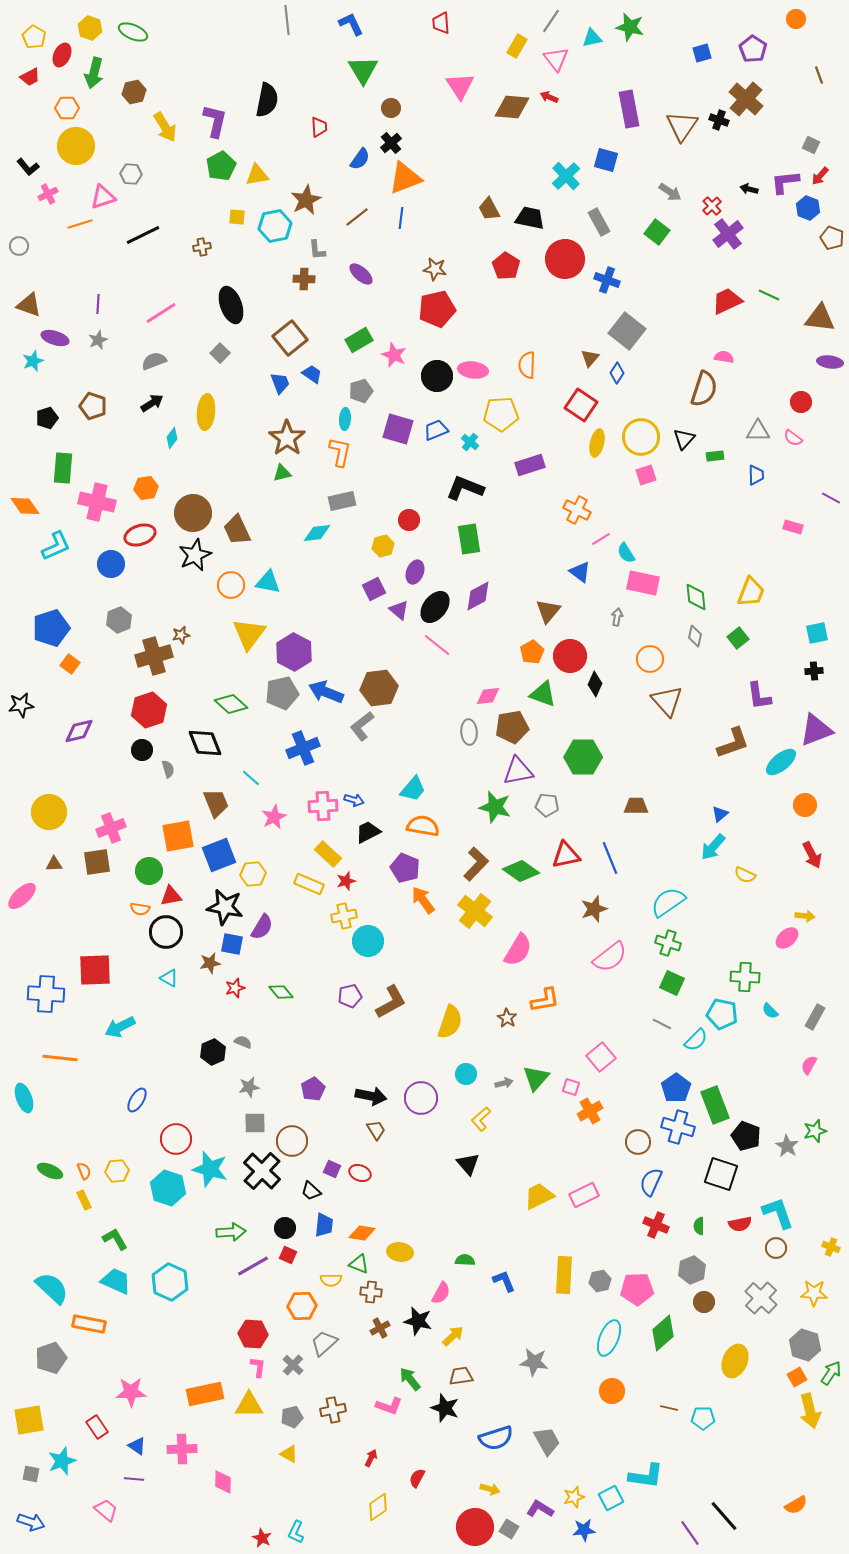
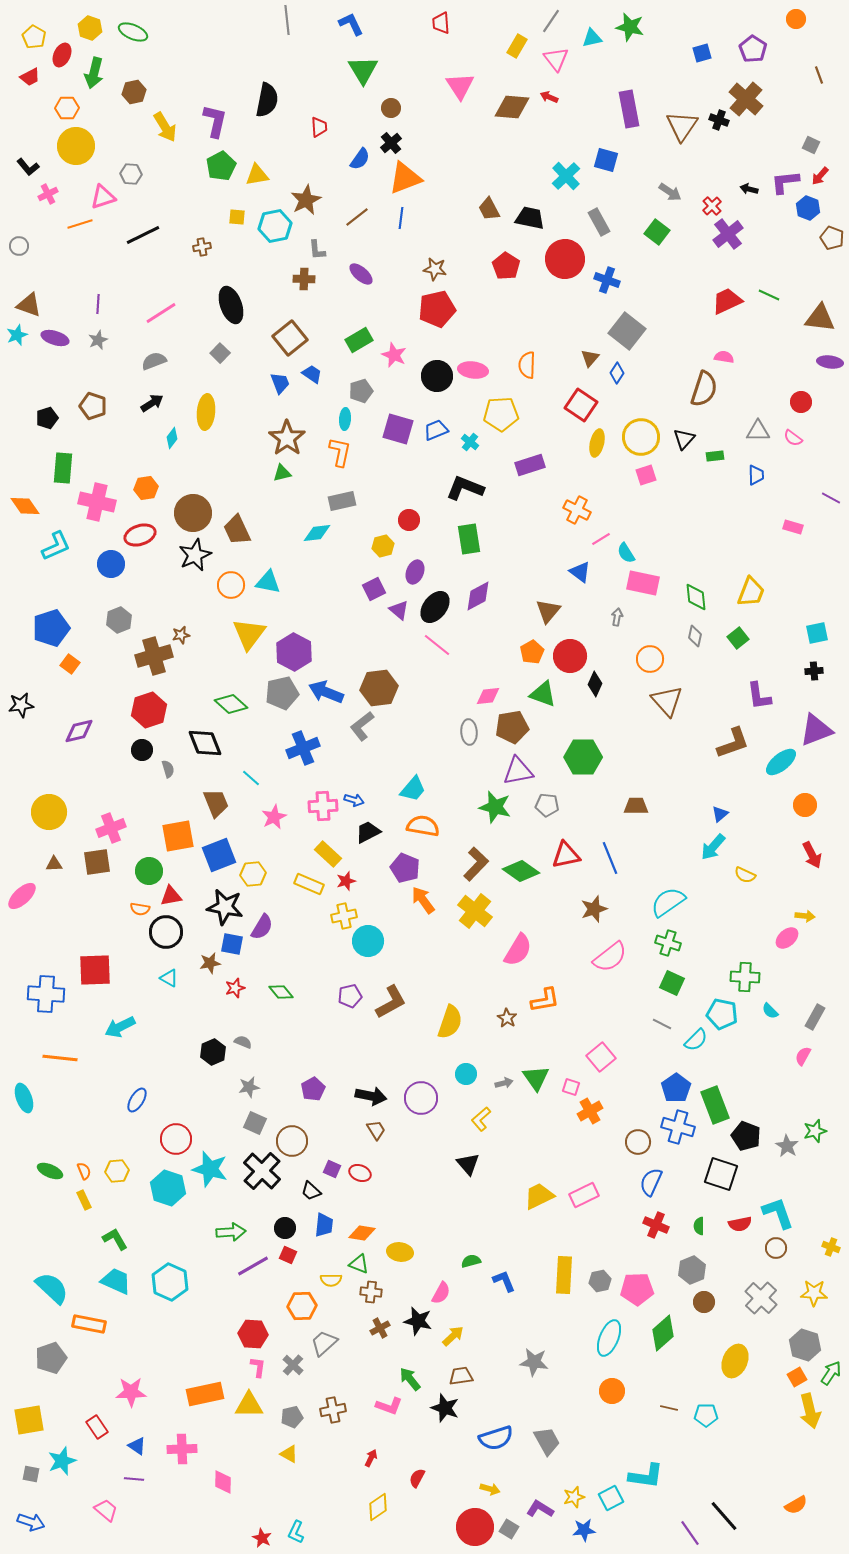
cyan star at (33, 361): moved 16 px left, 26 px up
pink semicircle at (809, 1065): moved 6 px left, 9 px up
green triangle at (536, 1078): rotated 16 degrees counterclockwise
gray square at (255, 1123): rotated 25 degrees clockwise
green semicircle at (465, 1260): moved 6 px right, 1 px down; rotated 18 degrees counterclockwise
cyan pentagon at (703, 1418): moved 3 px right, 3 px up
